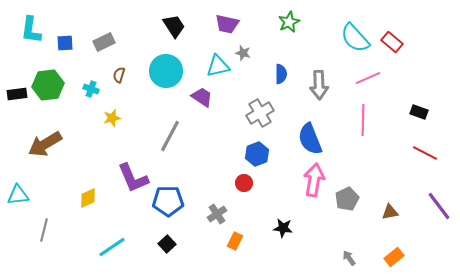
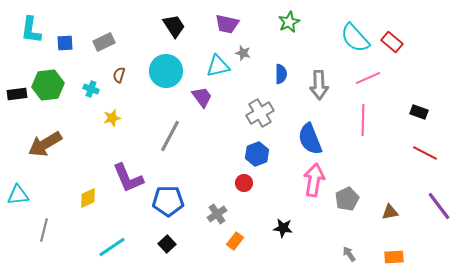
purple trapezoid at (202, 97): rotated 20 degrees clockwise
purple L-shape at (133, 178): moved 5 px left
orange rectangle at (235, 241): rotated 12 degrees clockwise
orange rectangle at (394, 257): rotated 36 degrees clockwise
gray arrow at (349, 258): moved 4 px up
